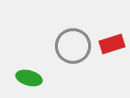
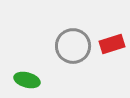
green ellipse: moved 2 px left, 2 px down
